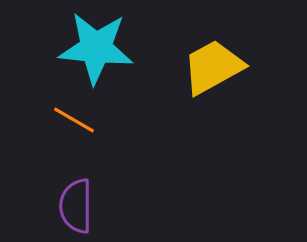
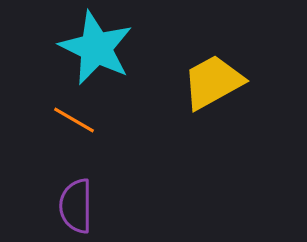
cyan star: rotated 20 degrees clockwise
yellow trapezoid: moved 15 px down
